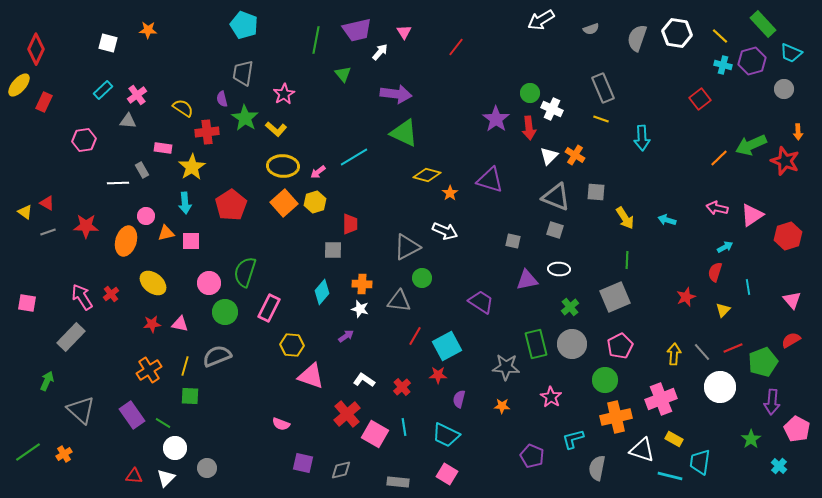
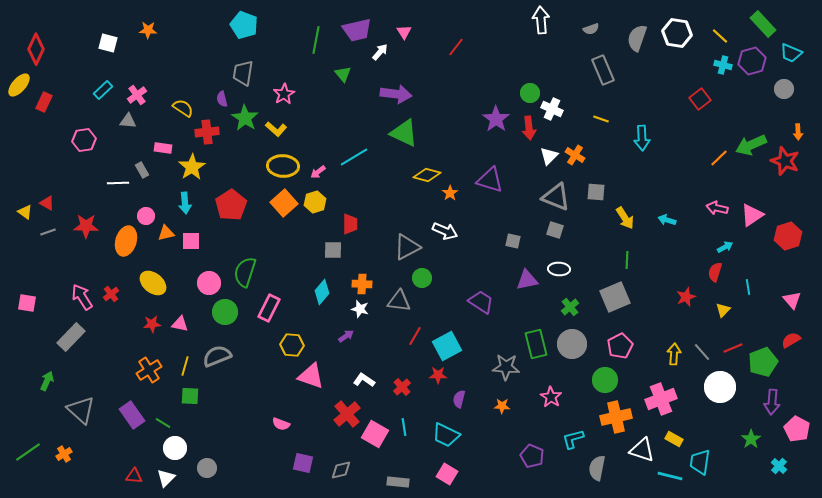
white arrow at (541, 20): rotated 116 degrees clockwise
gray rectangle at (603, 88): moved 18 px up
